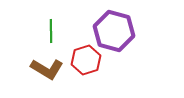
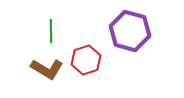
purple hexagon: moved 16 px right
